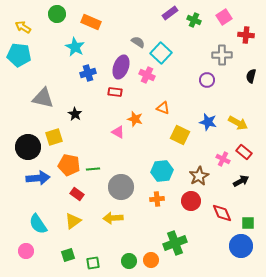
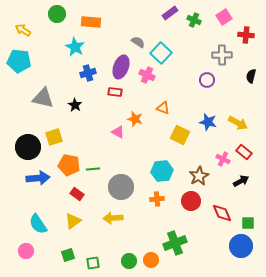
orange rectangle at (91, 22): rotated 18 degrees counterclockwise
yellow arrow at (23, 27): moved 3 px down
cyan pentagon at (19, 55): moved 6 px down
black star at (75, 114): moved 9 px up
